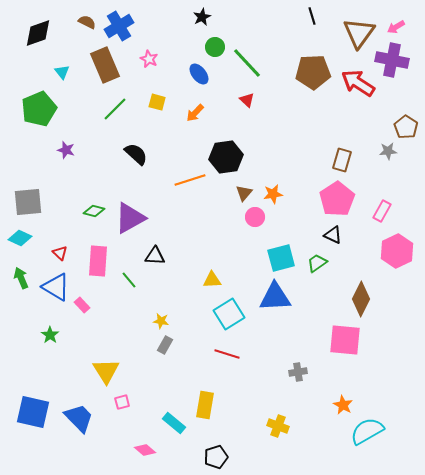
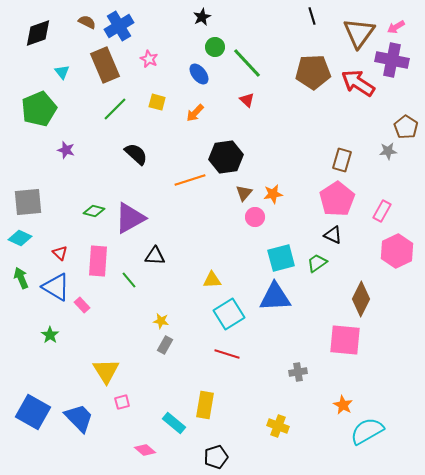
blue square at (33, 412): rotated 16 degrees clockwise
